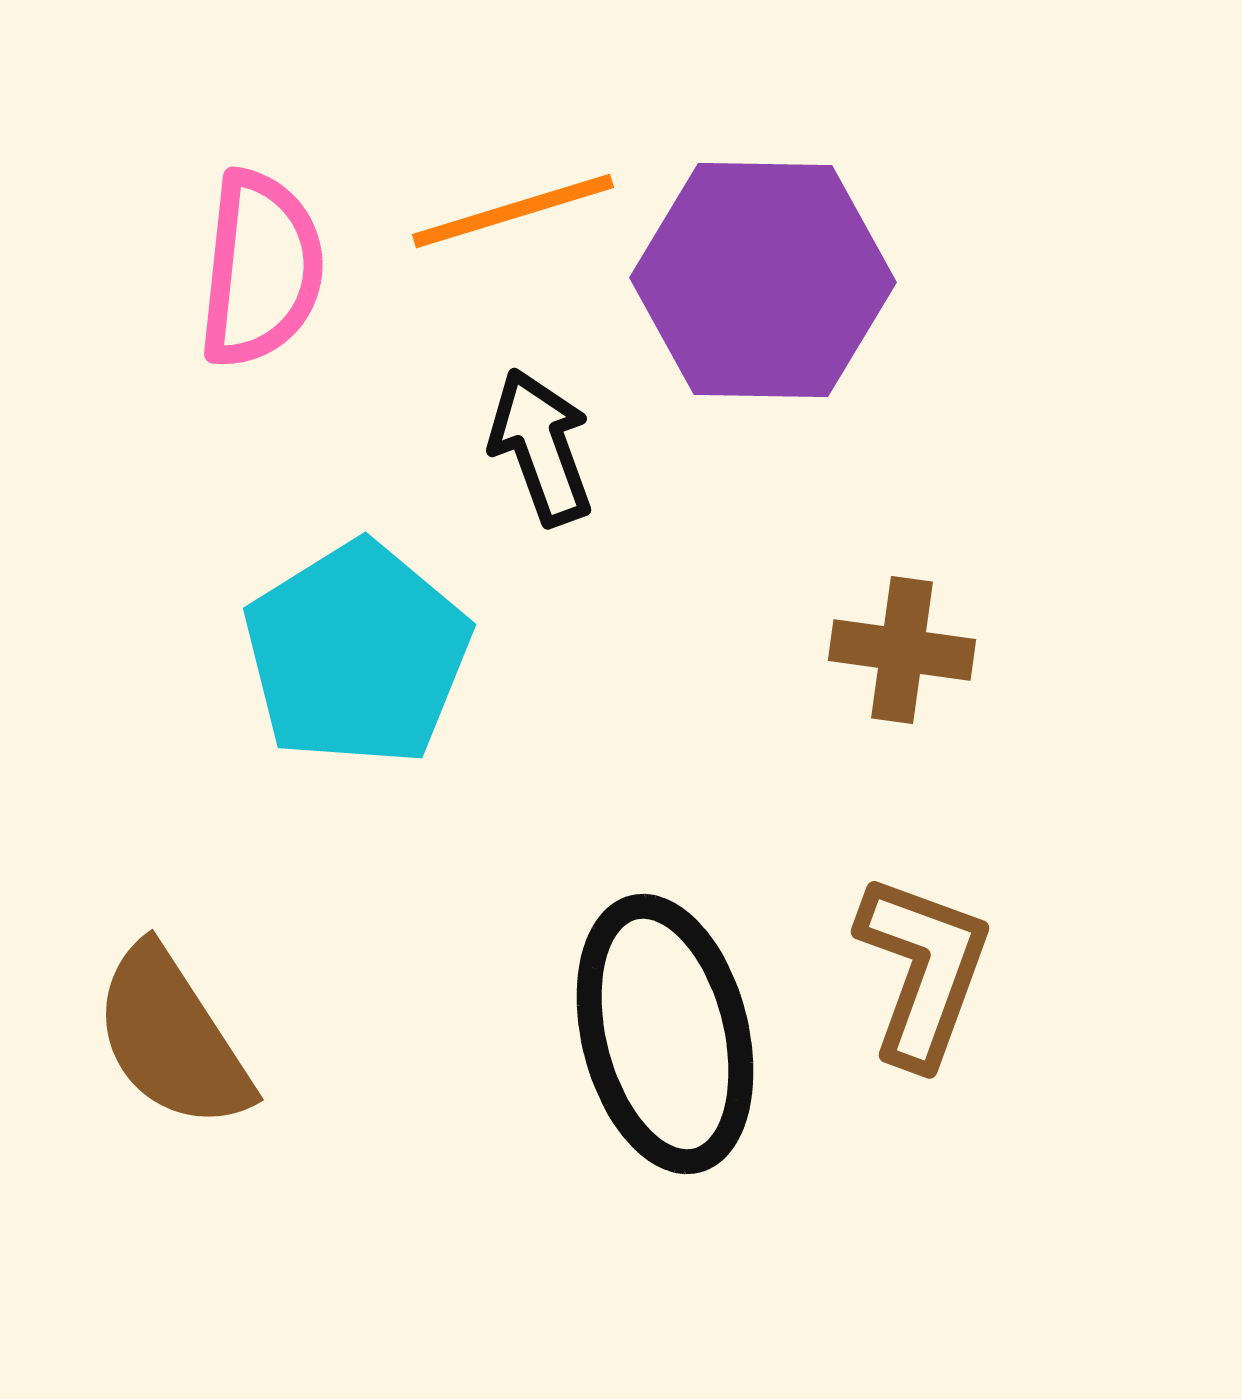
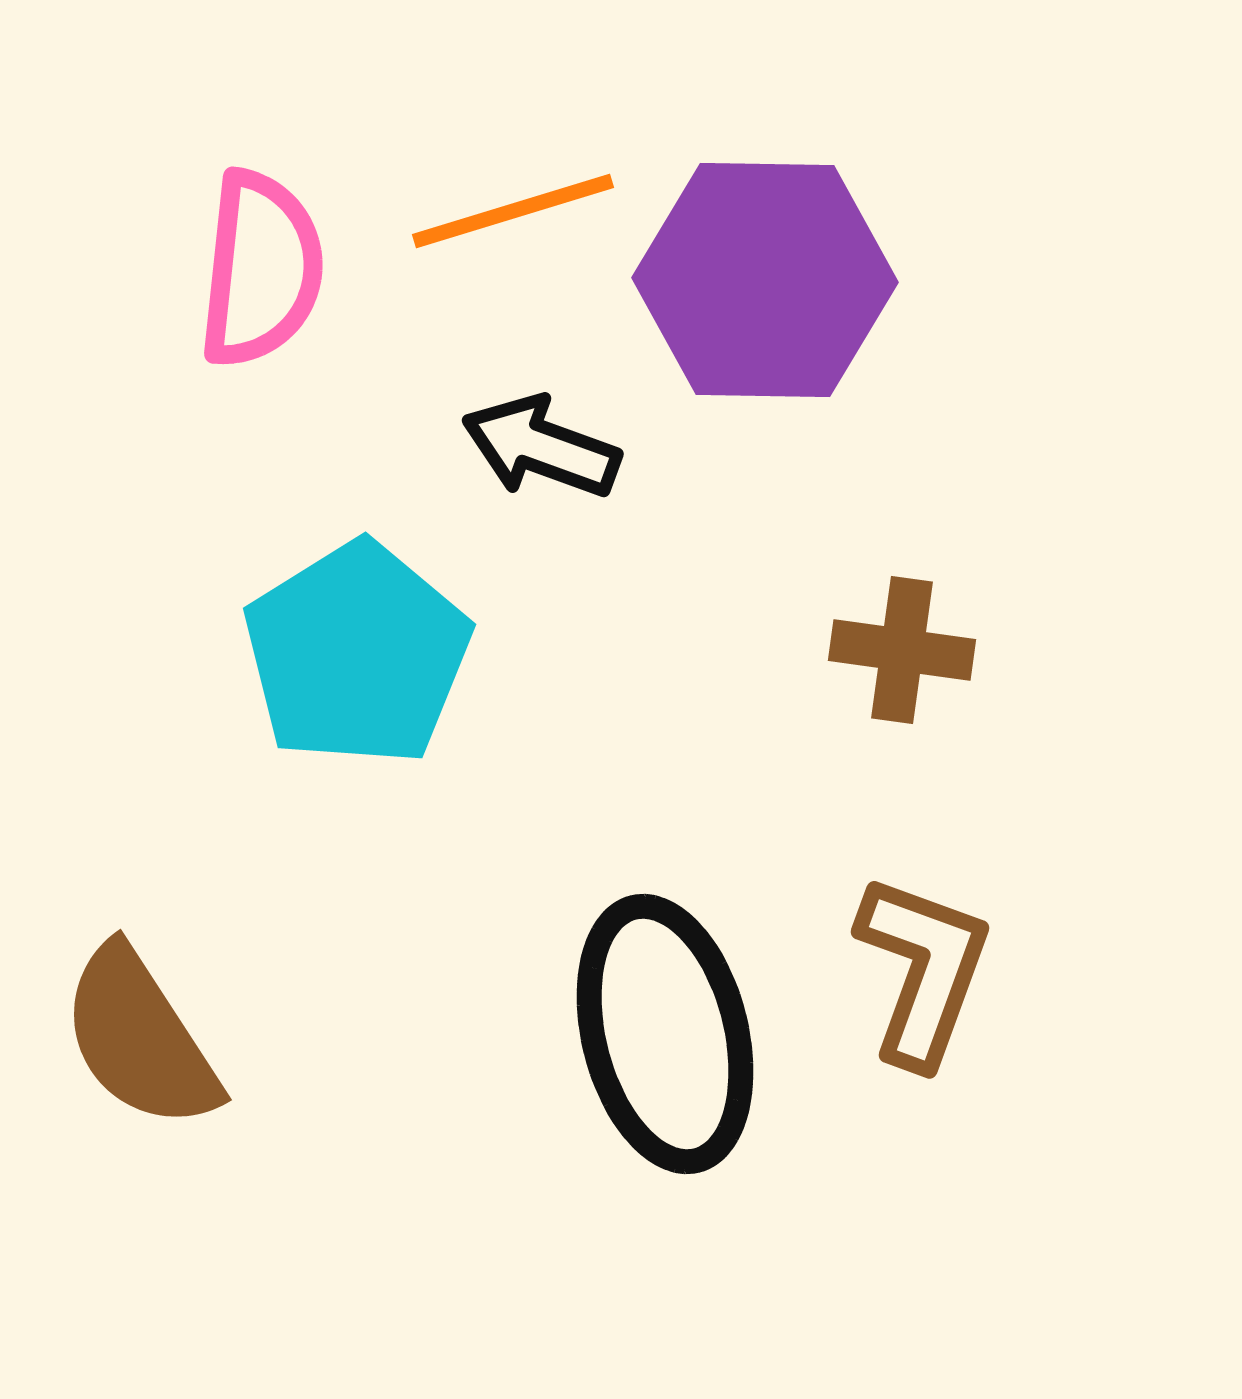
purple hexagon: moved 2 px right
black arrow: rotated 50 degrees counterclockwise
brown semicircle: moved 32 px left
